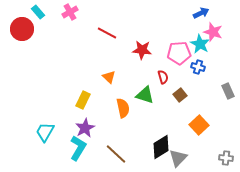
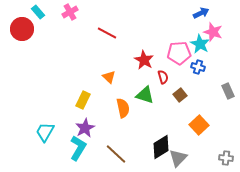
red star: moved 2 px right, 10 px down; rotated 24 degrees clockwise
